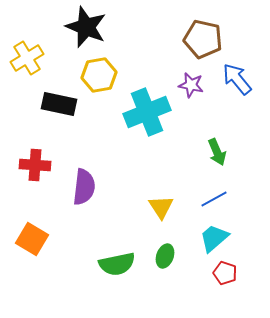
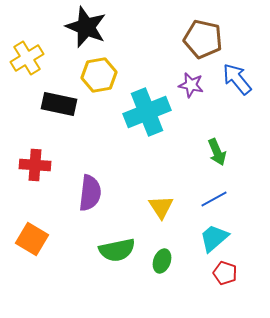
purple semicircle: moved 6 px right, 6 px down
green ellipse: moved 3 px left, 5 px down
green semicircle: moved 14 px up
